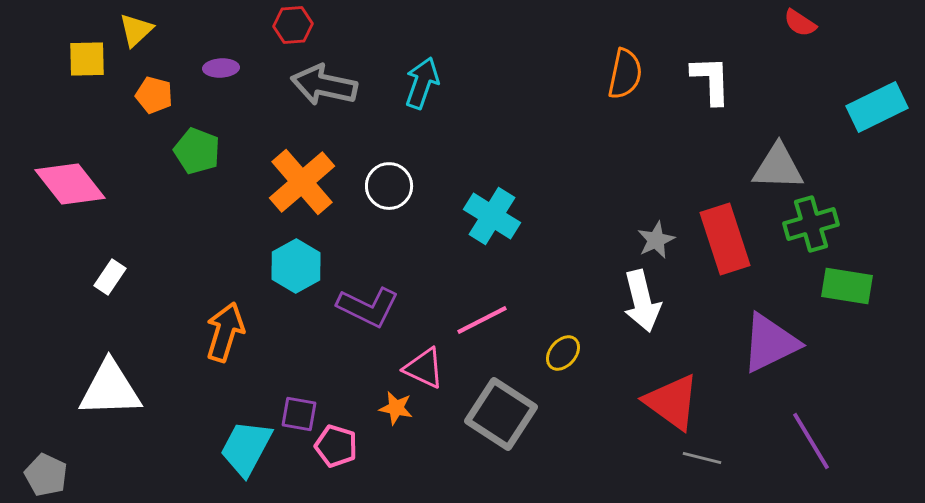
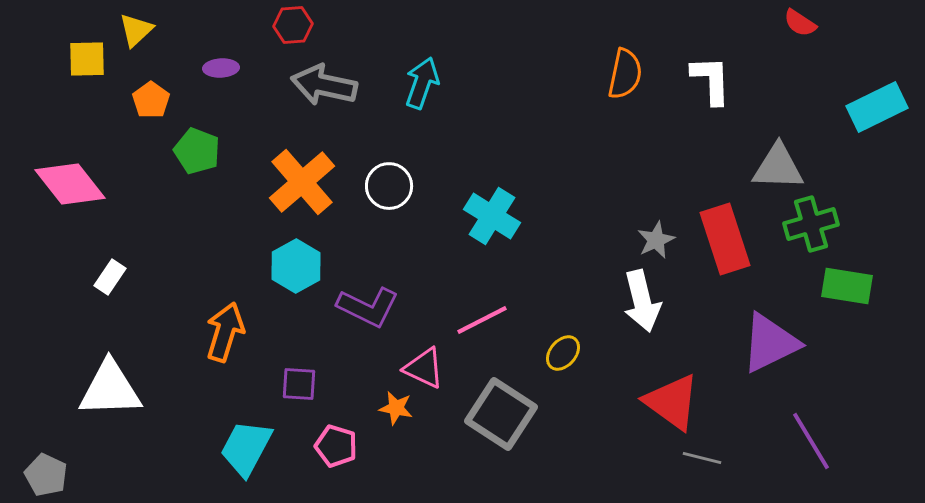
orange pentagon: moved 3 px left, 5 px down; rotated 21 degrees clockwise
purple square: moved 30 px up; rotated 6 degrees counterclockwise
